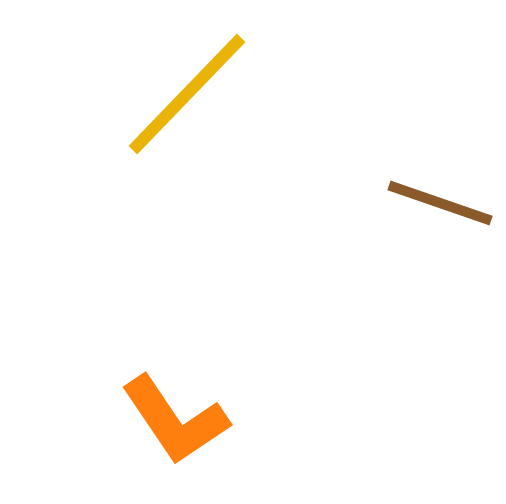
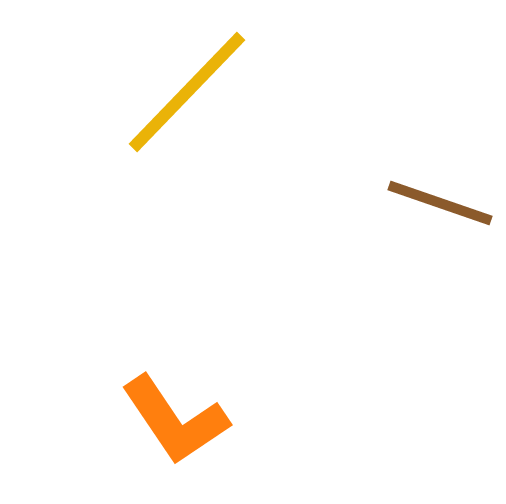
yellow line: moved 2 px up
